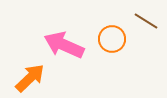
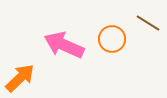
brown line: moved 2 px right, 2 px down
orange arrow: moved 10 px left
